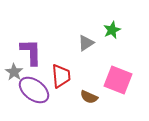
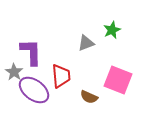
gray triangle: rotated 12 degrees clockwise
